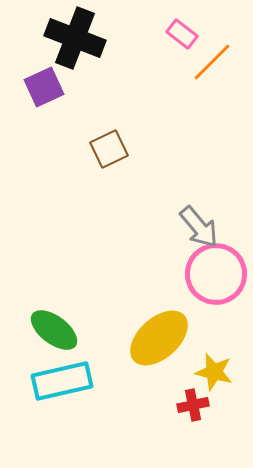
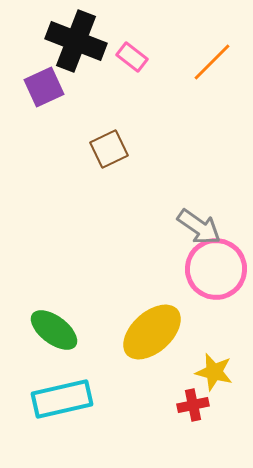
pink rectangle: moved 50 px left, 23 px down
black cross: moved 1 px right, 3 px down
gray arrow: rotated 15 degrees counterclockwise
pink circle: moved 5 px up
yellow ellipse: moved 7 px left, 6 px up
cyan rectangle: moved 18 px down
